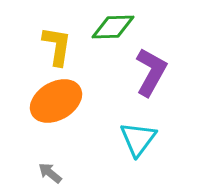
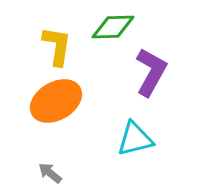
cyan triangle: moved 3 px left; rotated 39 degrees clockwise
